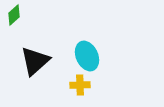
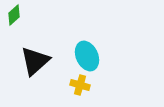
yellow cross: rotated 18 degrees clockwise
